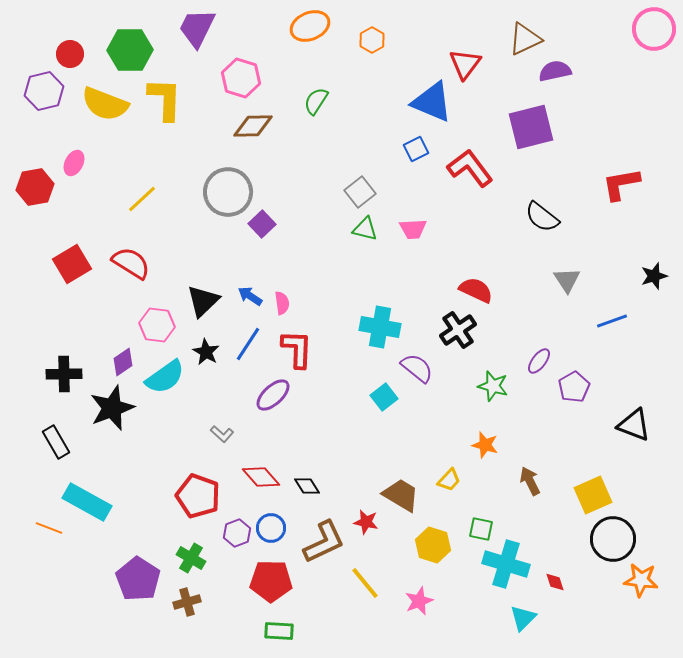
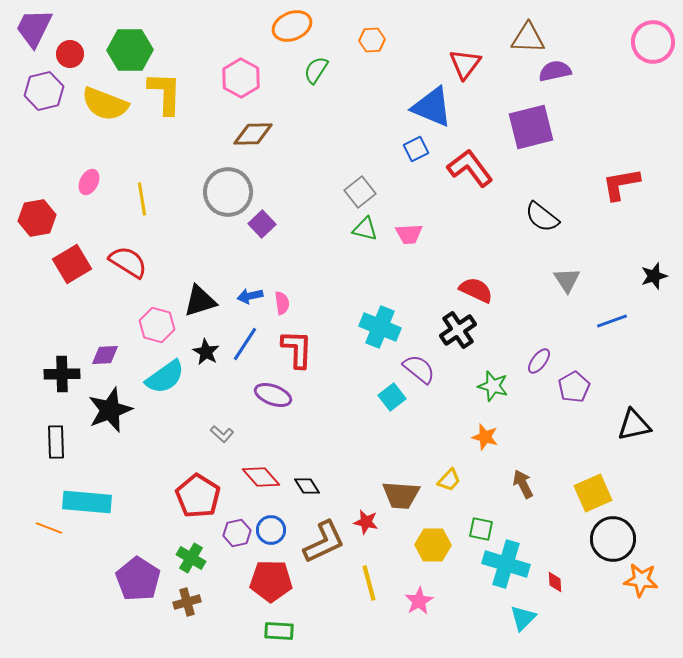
orange ellipse at (310, 26): moved 18 px left
purple trapezoid at (197, 28): moved 163 px left
pink circle at (654, 29): moved 1 px left, 13 px down
brown triangle at (525, 39): moved 3 px right, 1 px up; rotated 27 degrees clockwise
orange hexagon at (372, 40): rotated 25 degrees clockwise
pink hexagon at (241, 78): rotated 12 degrees clockwise
yellow L-shape at (165, 99): moved 6 px up
green semicircle at (316, 101): moved 31 px up
blue triangle at (432, 102): moved 5 px down
brown diamond at (253, 126): moved 8 px down
pink ellipse at (74, 163): moved 15 px right, 19 px down
red hexagon at (35, 187): moved 2 px right, 31 px down
yellow line at (142, 199): rotated 56 degrees counterclockwise
pink trapezoid at (413, 229): moved 4 px left, 5 px down
red semicircle at (131, 263): moved 3 px left, 1 px up
blue arrow at (250, 296): rotated 45 degrees counterclockwise
black triangle at (203, 301): moved 3 px left; rotated 27 degrees clockwise
pink hexagon at (157, 325): rotated 8 degrees clockwise
cyan cross at (380, 327): rotated 12 degrees clockwise
blue line at (248, 344): moved 3 px left
purple diamond at (123, 362): moved 18 px left, 7 px up; rotated 32 degrees clockwise
purple semicircle at (417, 368): moved 2 px right, 1 px down
black cross at (64, 374): moved 2 px left
purple ellipse at (273, 395): rotated 63 degrees clockwise
cyan square at (384, 397): moved 8 px right
black star at (112, 408): moved 2 px left, 2 px down
black triangle at (634, 425): rotated 33 degrees counterclockwise
black rectangle at (56, 442): rotated 28 degrees clockwise
orange star at (485, 445): moved 8 px up
brown arrow at (530, 481): moved 7 px left, 3 px down
brown trapezoid at (401, 495): rotated 153 degrees clockwise
yellow square at (593, 495): moved 2 px up
red pentagon at (198, 496): rotated 12 degrees clockwise
cyan rectangle at (87, 502): rotated 24 degrees counterclockwise
blue circle at (271, 528): moved 2 px down
purple hexagon at (237, 533): rotated 8 degrees clockwise
yellow hexagon at (433, 545): rotated 16 degrees counterclockwise
red diamond at (555, 582): rotated 15 degrees clockwise
yellow line at (365, 583): moved 4 px right; rotated 24 degrees clockwise
pink star at (419, 601): rotated 8 degrees counterclockwise
